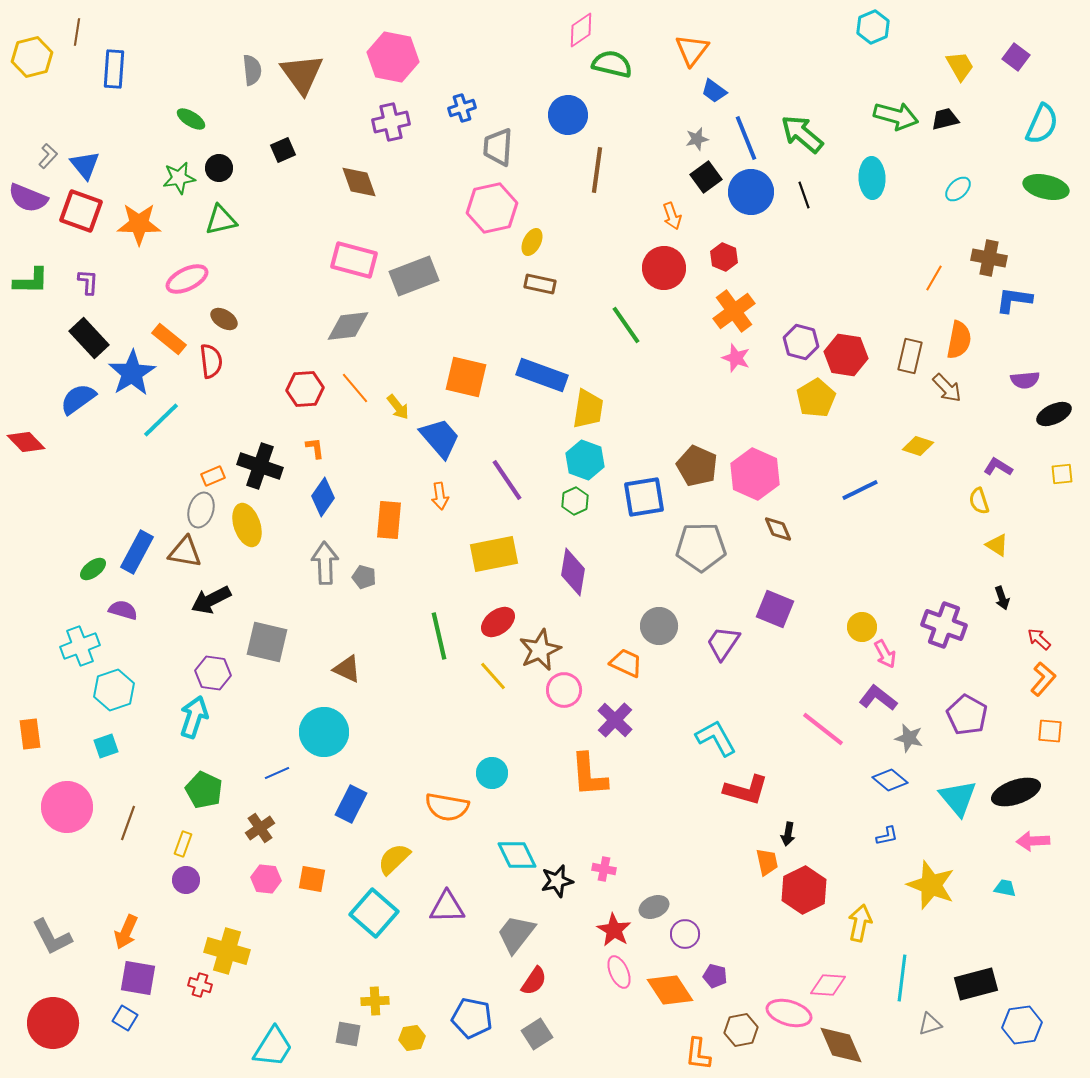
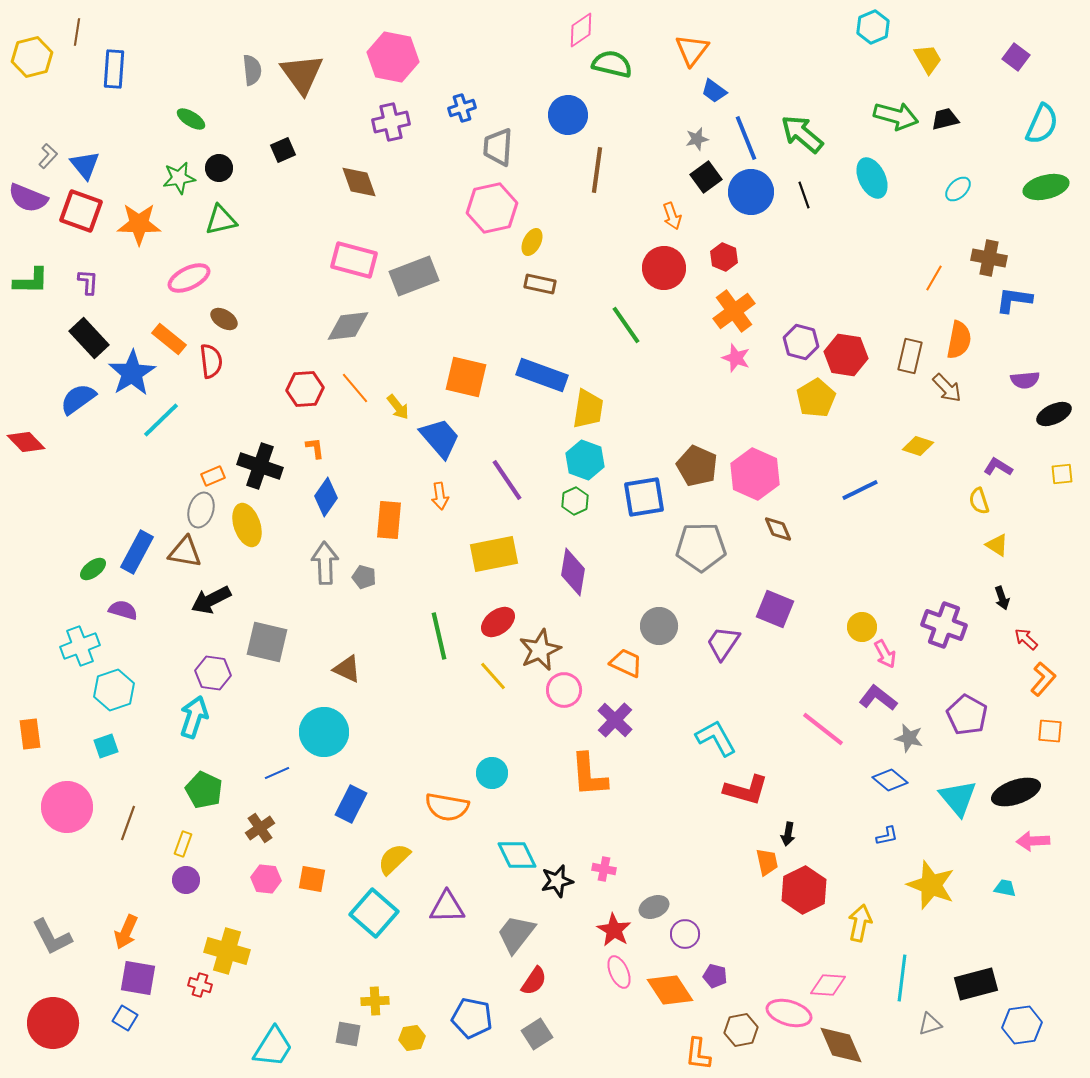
yellow trapezoid at (960, 66): moved 32 px left, 7 px up
cyan ellipse at (872, 178): rotated 24 degrees counterclockwise
green ellipse at (1046, 187): rotated 27 degrees counterclockwise
pink ellipse at (187, 279): moved 2 px right, 1 px up
blue diamond at (323, 497): moved 3 px right
red arrow at (1039, 639): moved 13 px left
